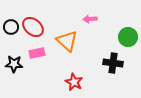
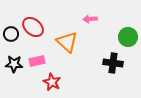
black circle: moved 7 px down
orange triangle: moved 1 px down
pink rectangle: moved 8 px down
red star: moved 22 px left
